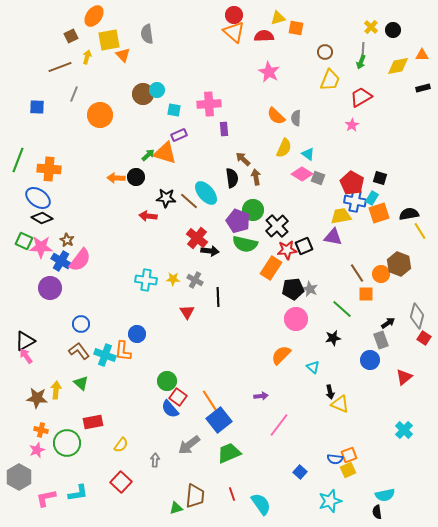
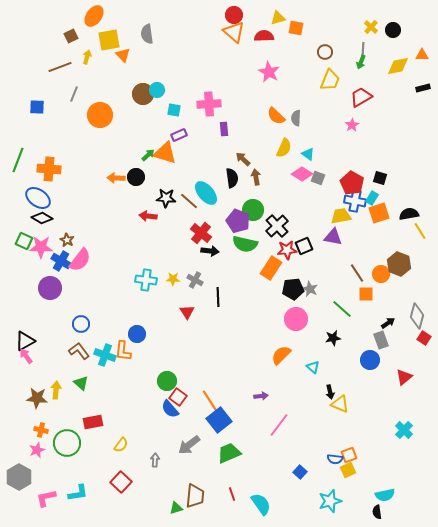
red cross at (197, 238): moved 4 px right, 5 px up
